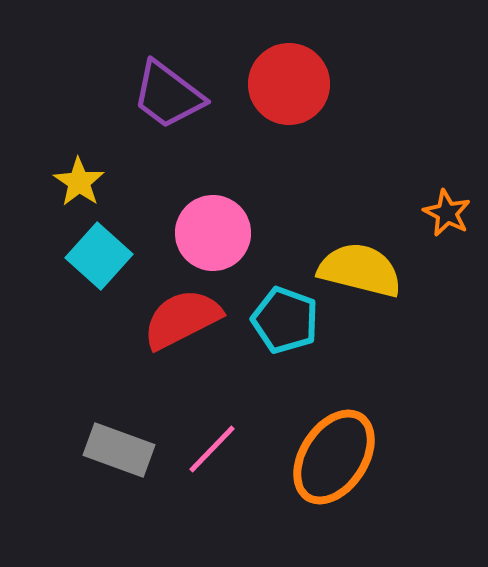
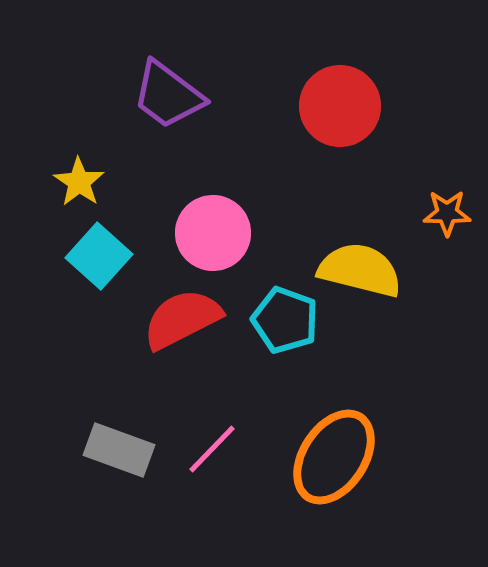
red circle: moved 51 px right, 22 px down
orange star: rotated 27 degrees counterclockwise
